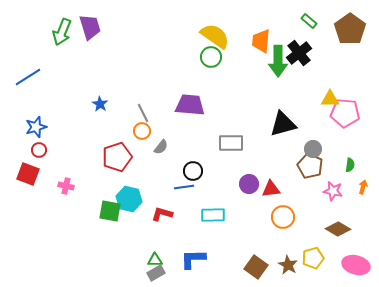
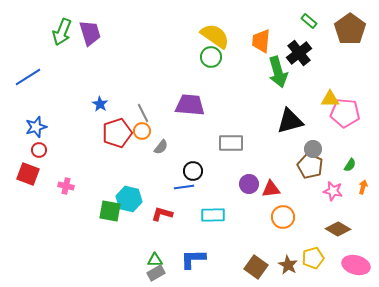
purple trapezoid at (90, 27): moved 6 px down
green arrow at (278, 61): moved 11 px down; rotated 16 degrees counterclockwise
black triangle at (283, 124): moved 7 px right, 3 px up
red pentagon at (117, 157): moved 24 px up
green semicircle at (350, 165): rotated 24 degrees clockwise
